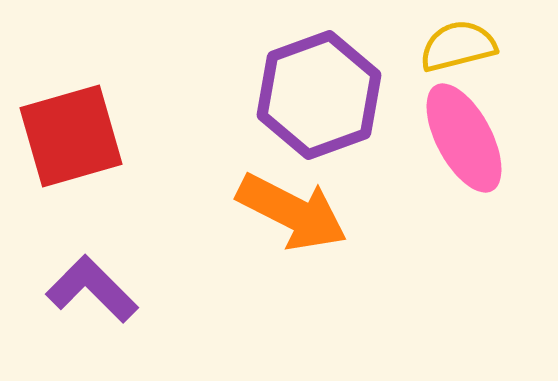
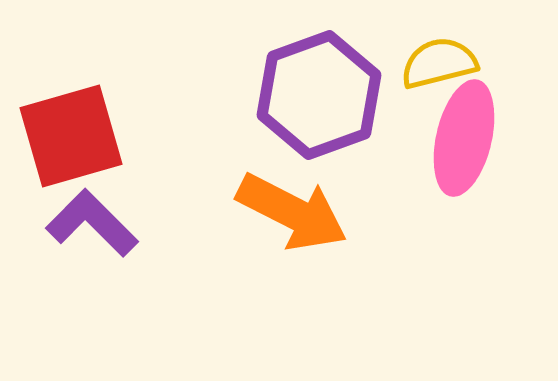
yellow semicircle: moved 19 px left, 17 px down
pink ellipse: rotated 41 degrees clockwise
purple L-shape: moved 66 px up
